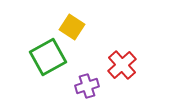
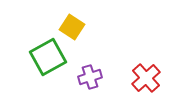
red cross: moved 24 px right, 13 px down
purple cross: moved 3 px right, 9 px up
